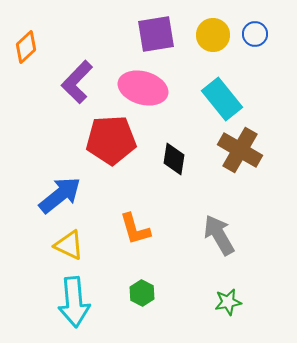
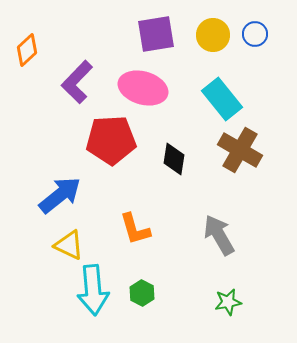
orange diamond: moved 1 px right, 3 px down
cyan arrow: moved 19 px right, 12 px up
